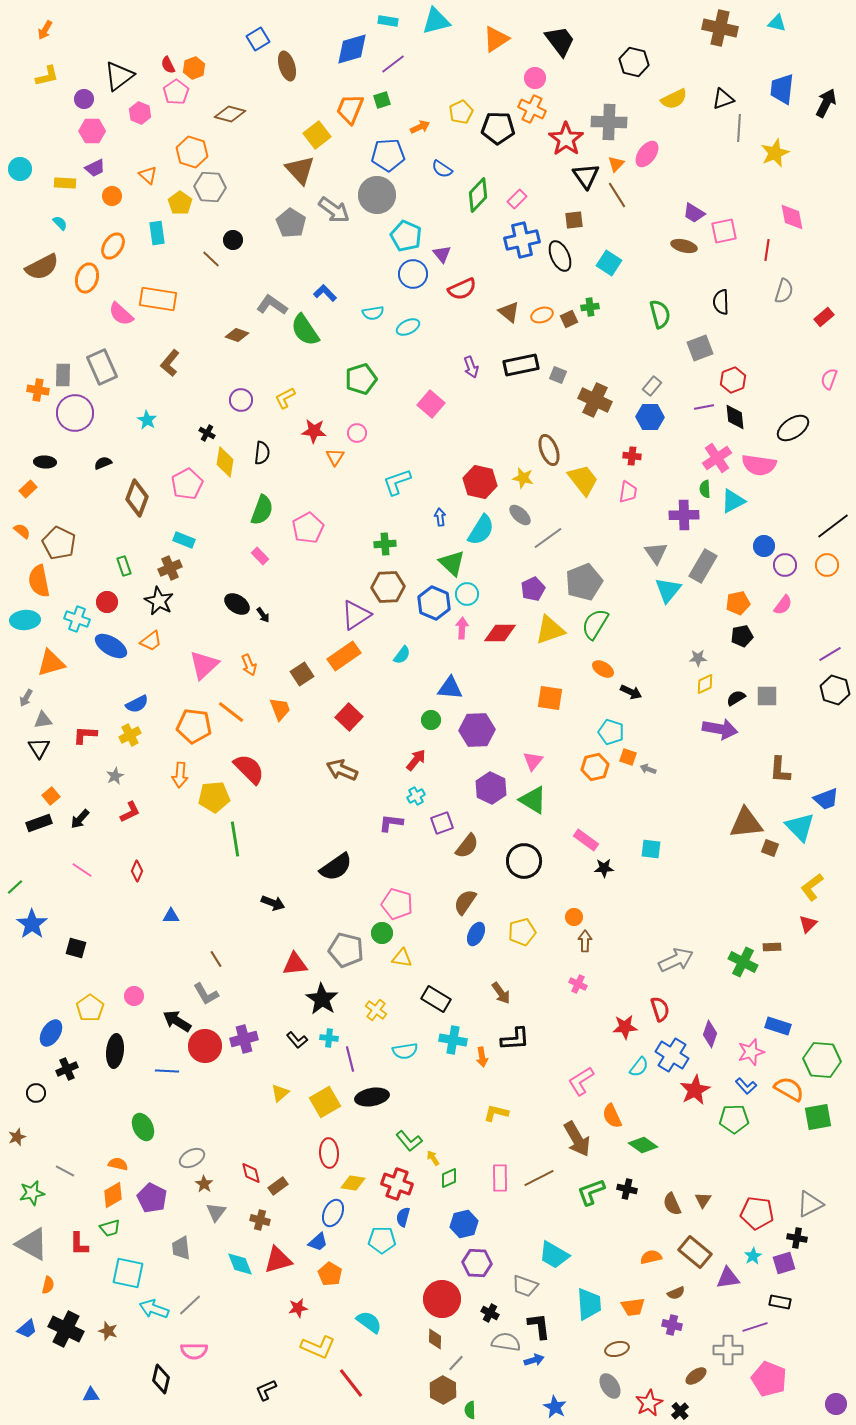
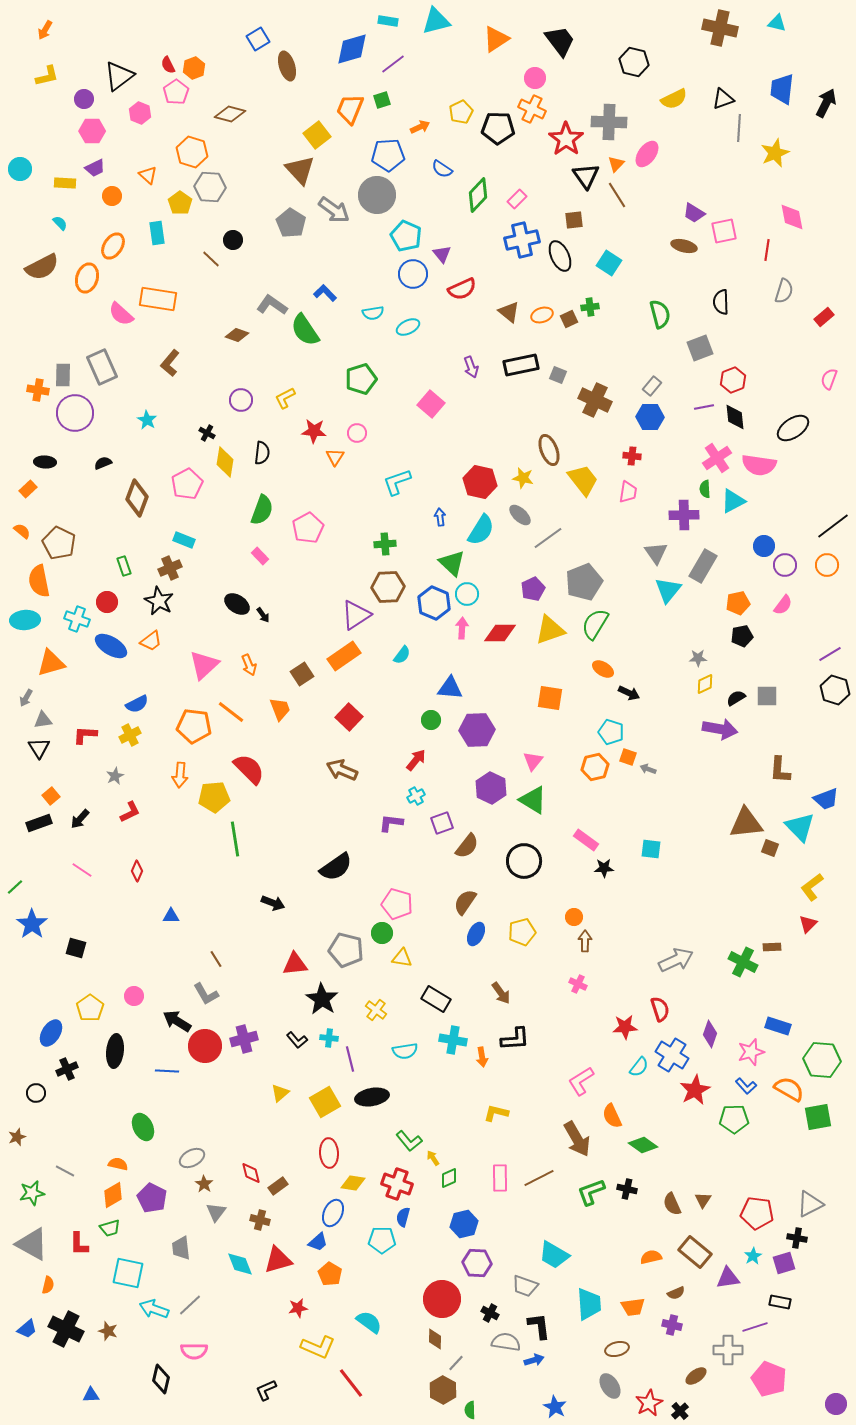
black arrow at (631, 692): moved 2 px left, 1 px down
